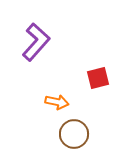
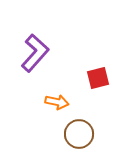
purple L-shape: moved 1 px left, 11 px down
brown circle: moved 5 px right
